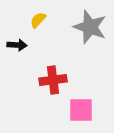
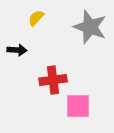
yellow semicircle: moved 2 px left, 2 px up
black arrow: moved 5 px down
pink square: moved 3 px left, 4 px up
